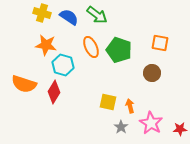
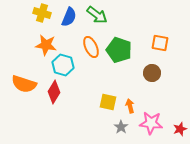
blue semicircle: rotated 78 degrees clockwise
pink star: rotated 25 degrees counterclockwise
red star: rotated 16 degrees counterclockwise
